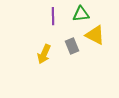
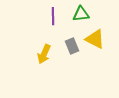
yellow triangle: moved 4 px down
